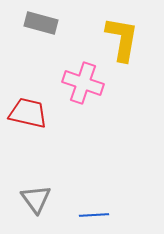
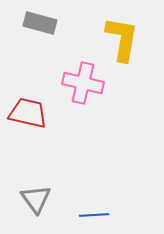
gray rectangle: moved 1 px left
pink cross: rotated 6 degrees counterclockwise
